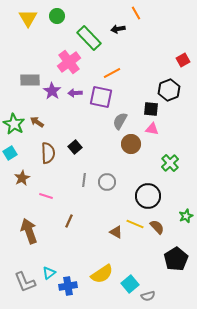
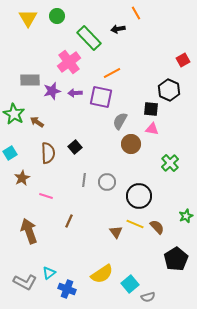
black hexagon at (169, 90): rotated 15 degrees counterclockwise
purple star at (52, 91): rotated 24 degrees clockwise
green star at (14, 124): moved 10 px up
black circle at (148, 196): moved 9 px left
brown triangle at (116, 232): rotated 24 degrees clockwise
gray L-shape at (25, 282): rotated 40 degrees counterclockwise
blue cross at (68, 286): moved 1 px left, 3 px down; rotated 30 degrees clockwise
gray semicircle at (148, 296): moved 1 px down
